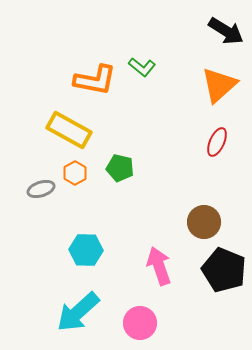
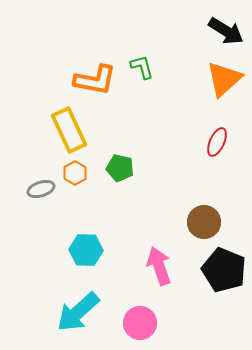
green L-shape: rotated 144 degrees counterclockwise
orange triangle: moved 5 px right, 6 px up
yellow rectangle: rotated 36 degrees clockwise
